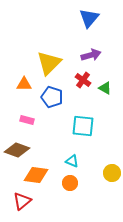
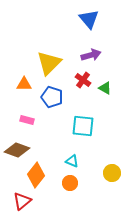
blue triangle: moved 1 px down; rotated 20 degrees counterclockwise
orange diamond: rotated 60 degrees counterclockwise
